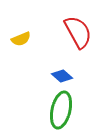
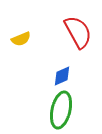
blue diamond: rotated 65 degrees counterclockwise
